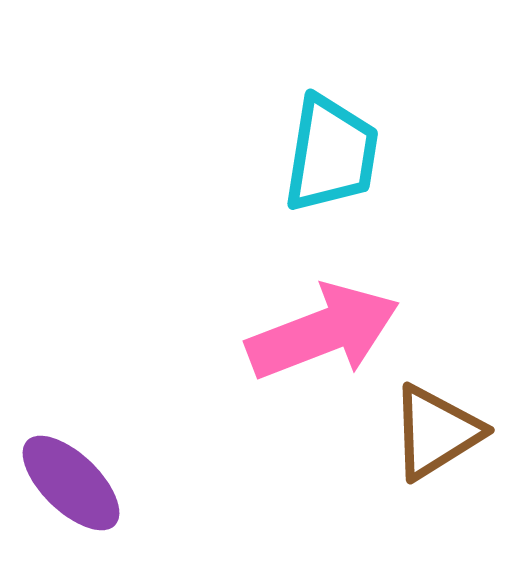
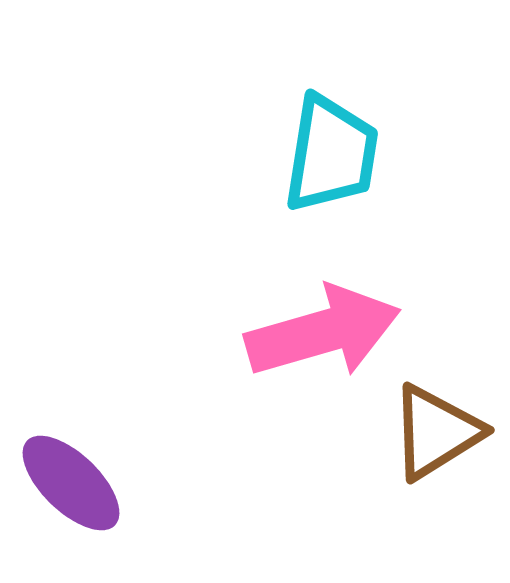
pink arrow: rotated 5 degrees clockwise
